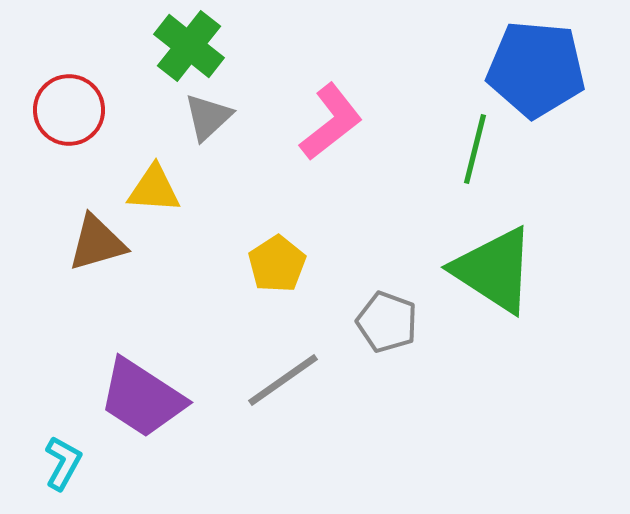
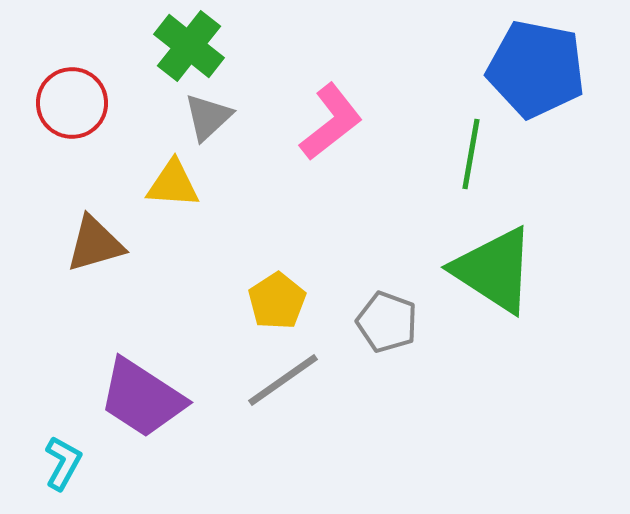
blue pentagon: rotated 6 degrees clockwise
red circle: moved 3 px right, 7 px up
green line: moved 4 px left, 5 px down; rotated 4 degrees counterclockwise
yellow triangle: moved 19 px right, 5 px up
brown triangle: moved 2 px left, 1 px down
yellow pentagon: moved 37 px down
